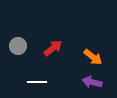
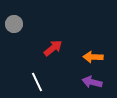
gray circle: moved 4 px left, 22 px up
orange arrow: rotated 144 degrees clockwise
white line: rotated 66 degrees clockwise
